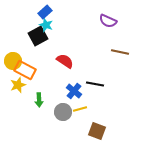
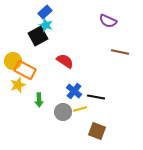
black line: moved 1 px right, 13 px down
